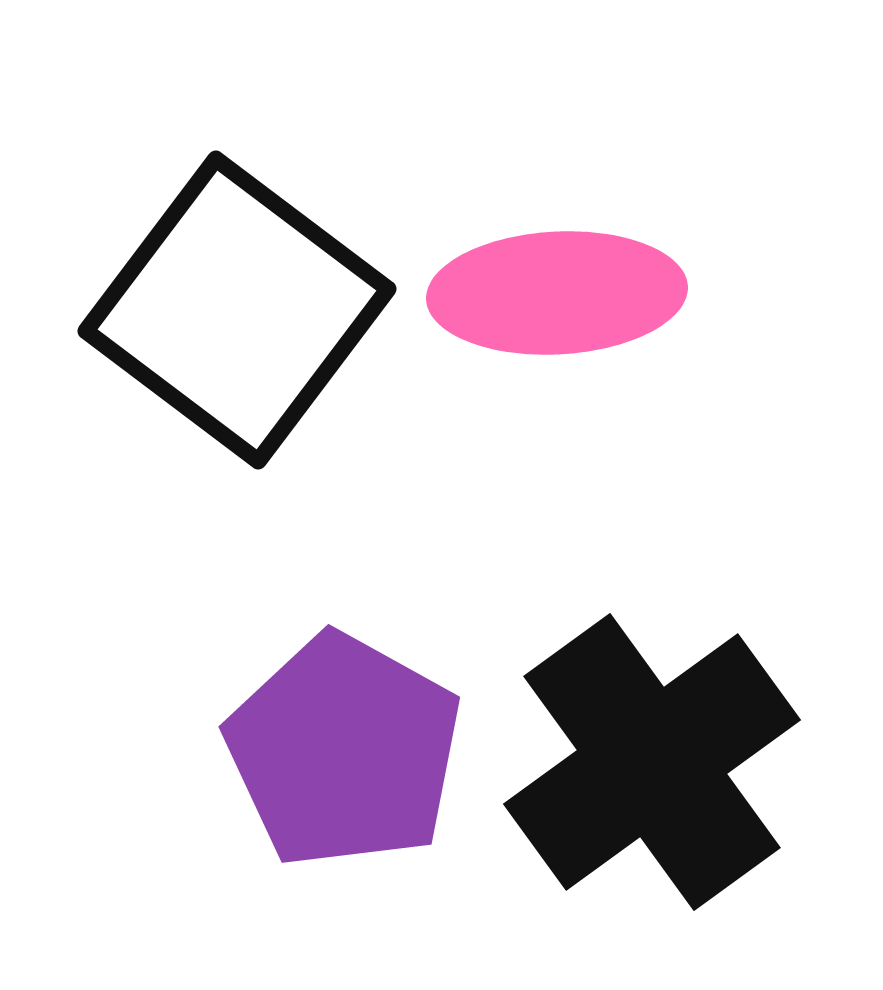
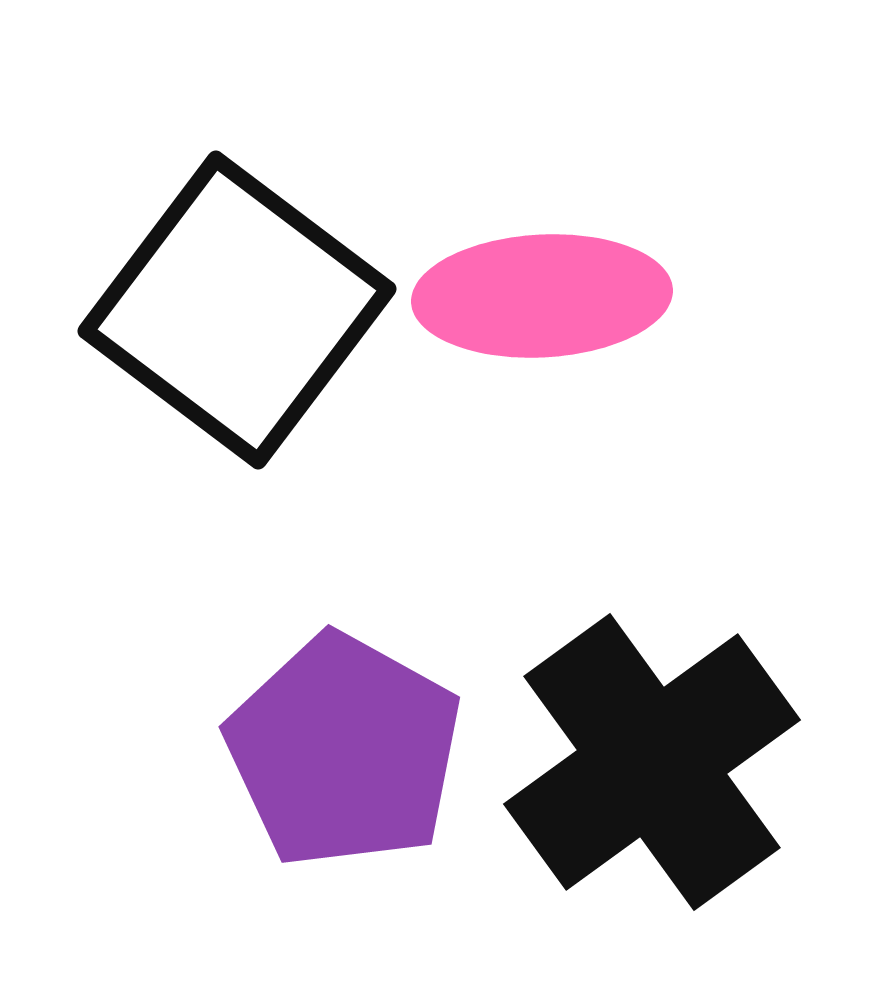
pink ellipse: moved 15 px left, 3 px down
